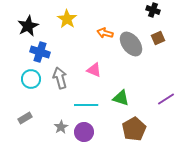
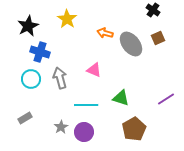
black cross: rotated 16 degrees clockwise
